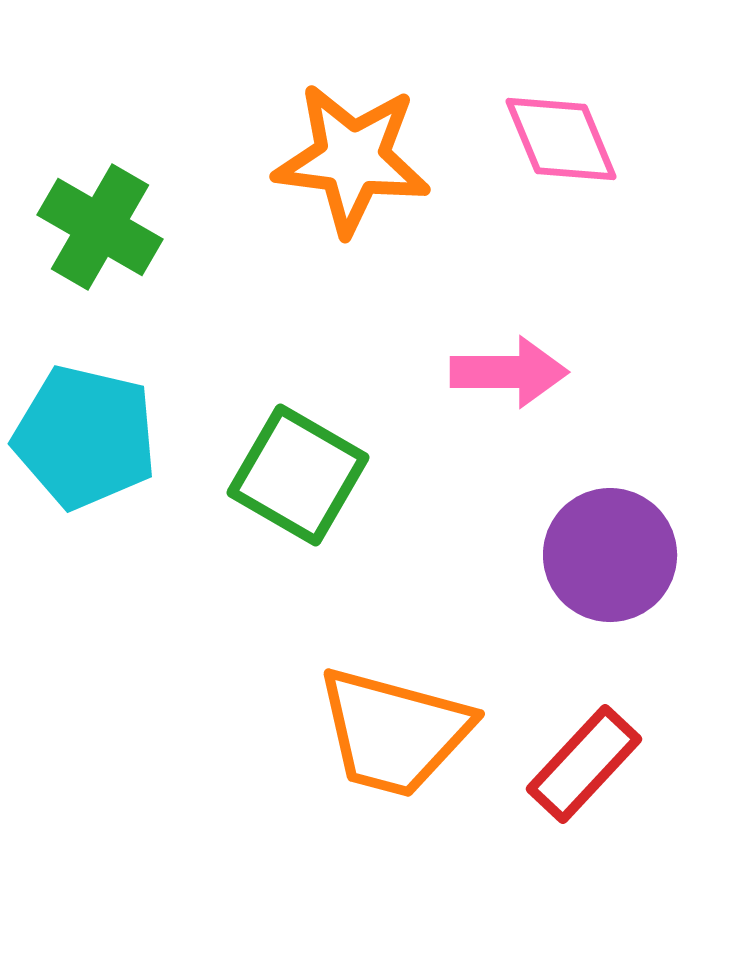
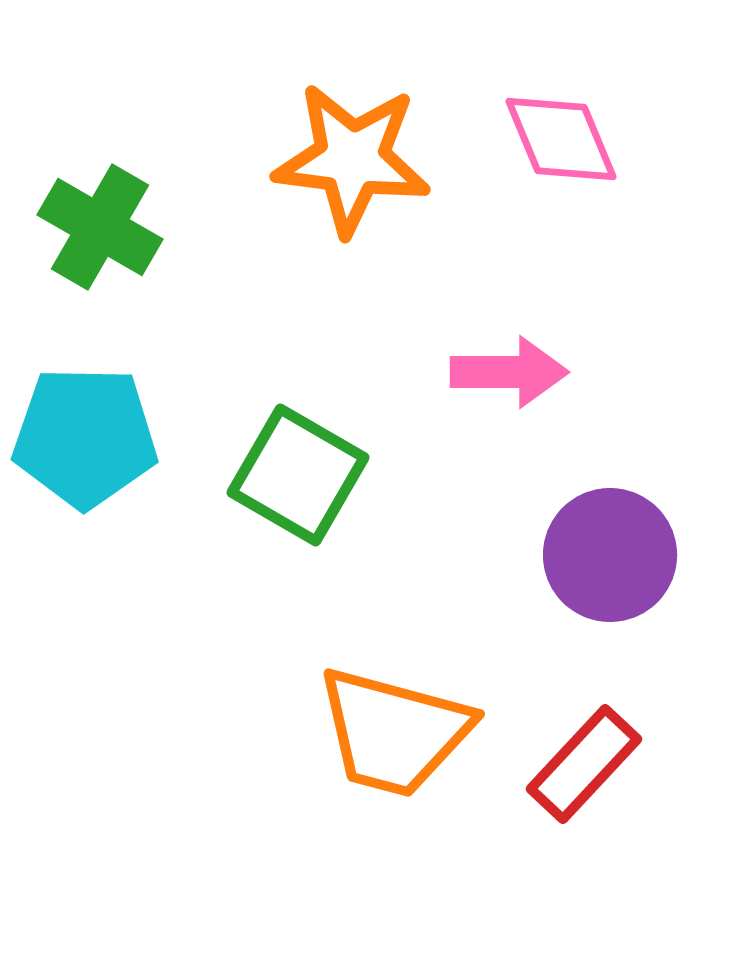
cyan pentagon: rotated 12 degrees counterclockwise
